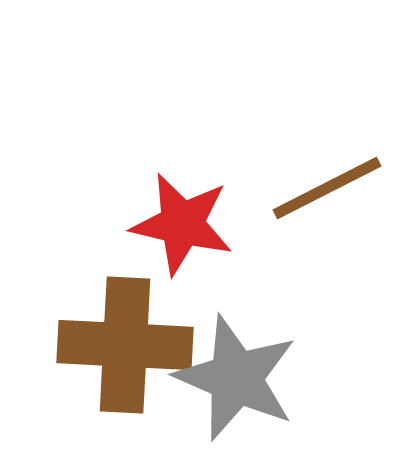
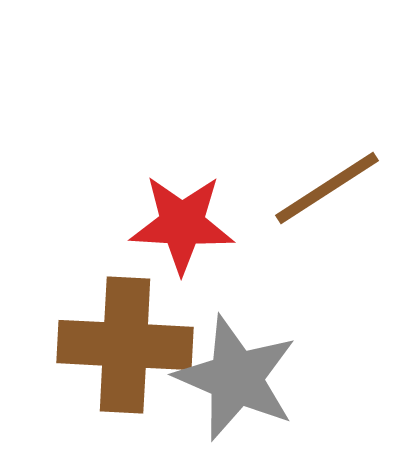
brown line: rotated 6 degrees counterclockwise
red star: rotated 10 degrees counterclockwise
